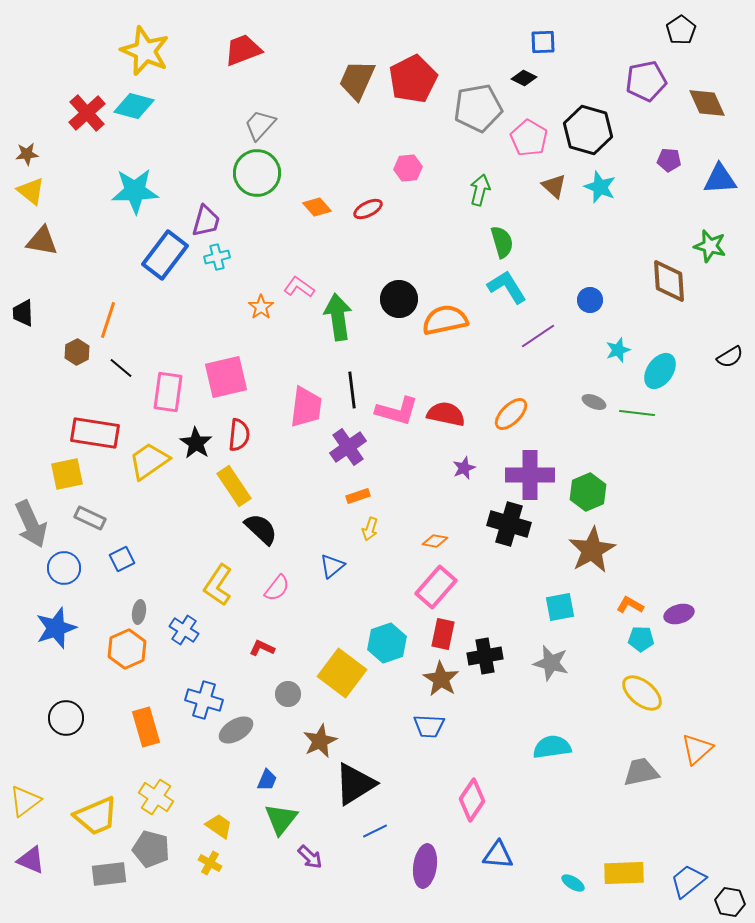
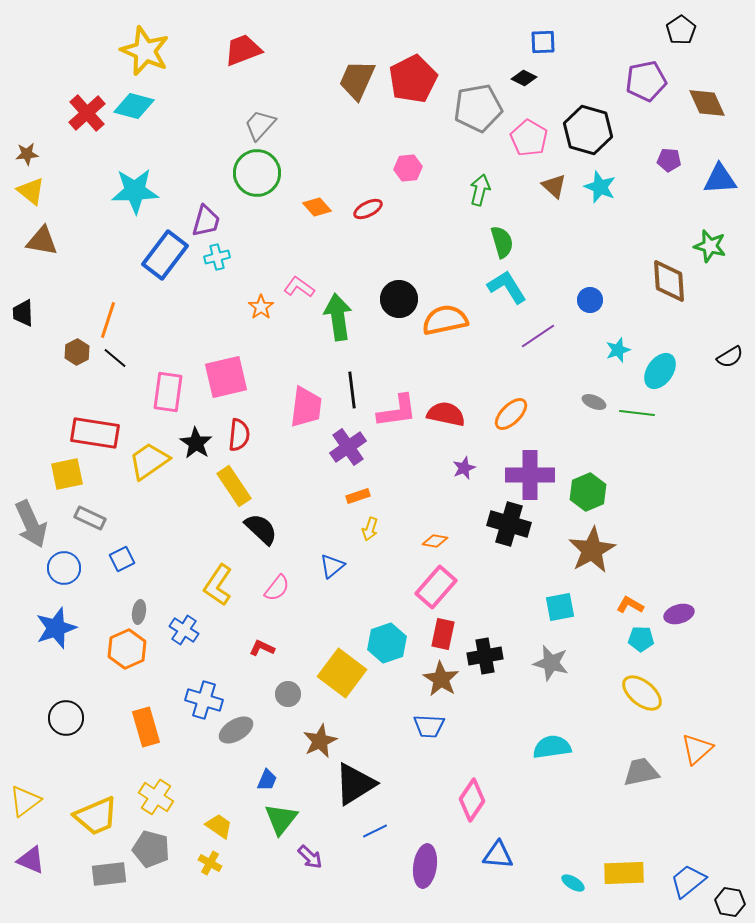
black line at (121, 368): moved 6 px left, 10 px up
pink L-shape at (397, 411): rotated 24 degrees counterclockwise
